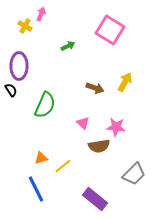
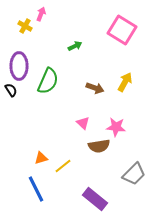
pink square: moved 12 px right
green arrow: moved 7 px right
green semicircle: moved 3 px right, 24 px up
